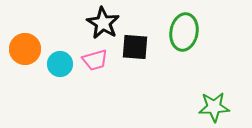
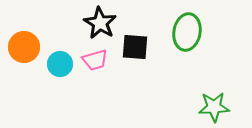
black star: moved 3 px left
green ellipse: moved 3 px right
orange circle: moved 1 px left, 2 px up
